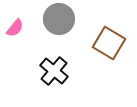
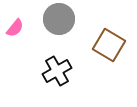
brown square: moved 2 px down
black cross: moved 3 px right; rotated 20 degrees clockwise
